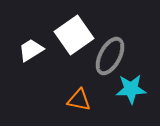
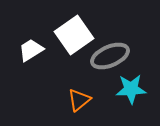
gray ellipse: rotated 39 degrees clockwise
orange triangle: rotated 50 degrees counterclockwise
